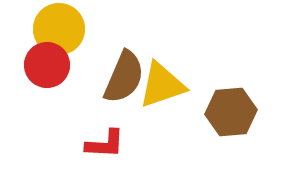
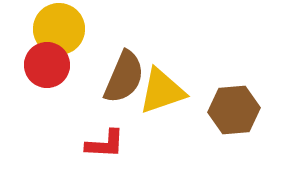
yellow triangle: moved 6 px down
brown hexagon: moved 3 px right, 2 px up
